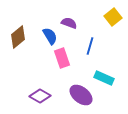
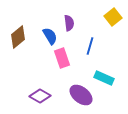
purple semicircle: rotated 63 degrees clockwise
